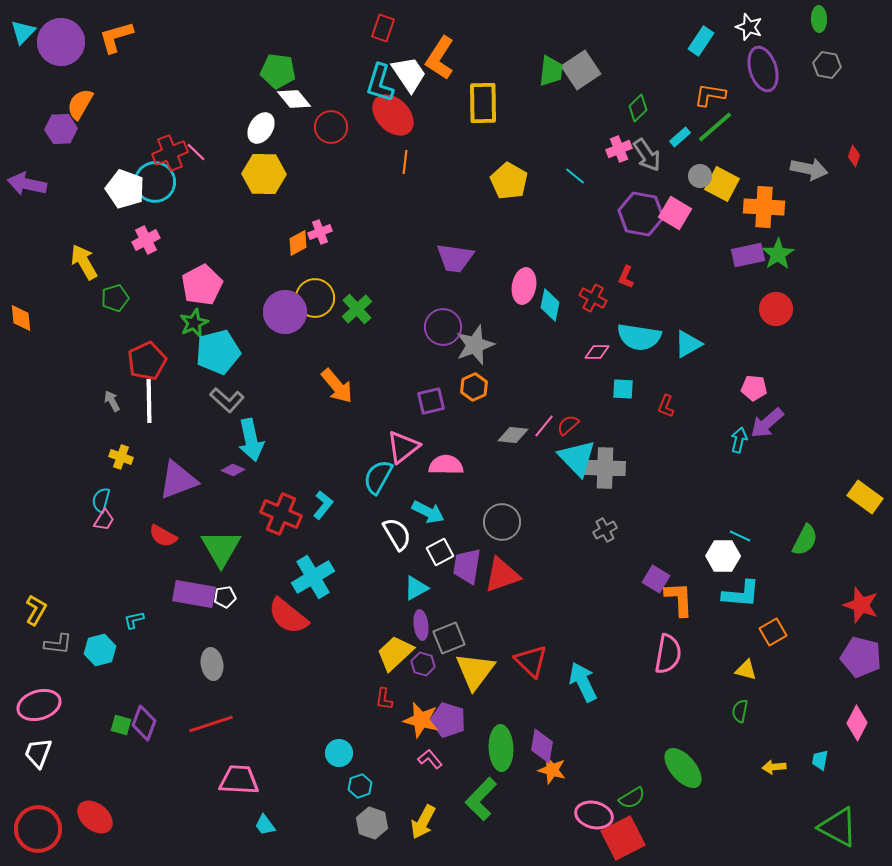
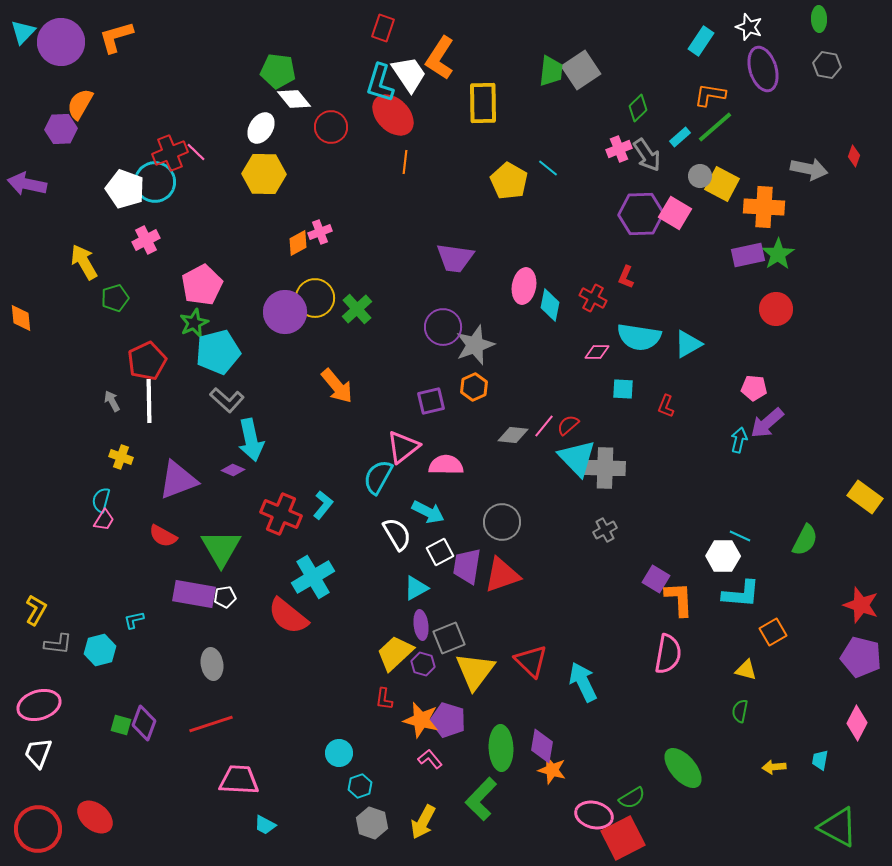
cyan line at (575, 176): moved 27 px left, 8 px up
purple hexagon at (641, 214): rotated 12 degrees counterclockwise
cyan trapezoid at (265, 825): rotated 25 degrees counterclockwise
